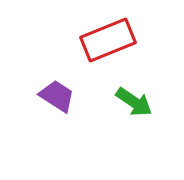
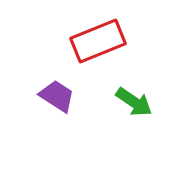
red rectangle: moved 10 px left, 1 px down
